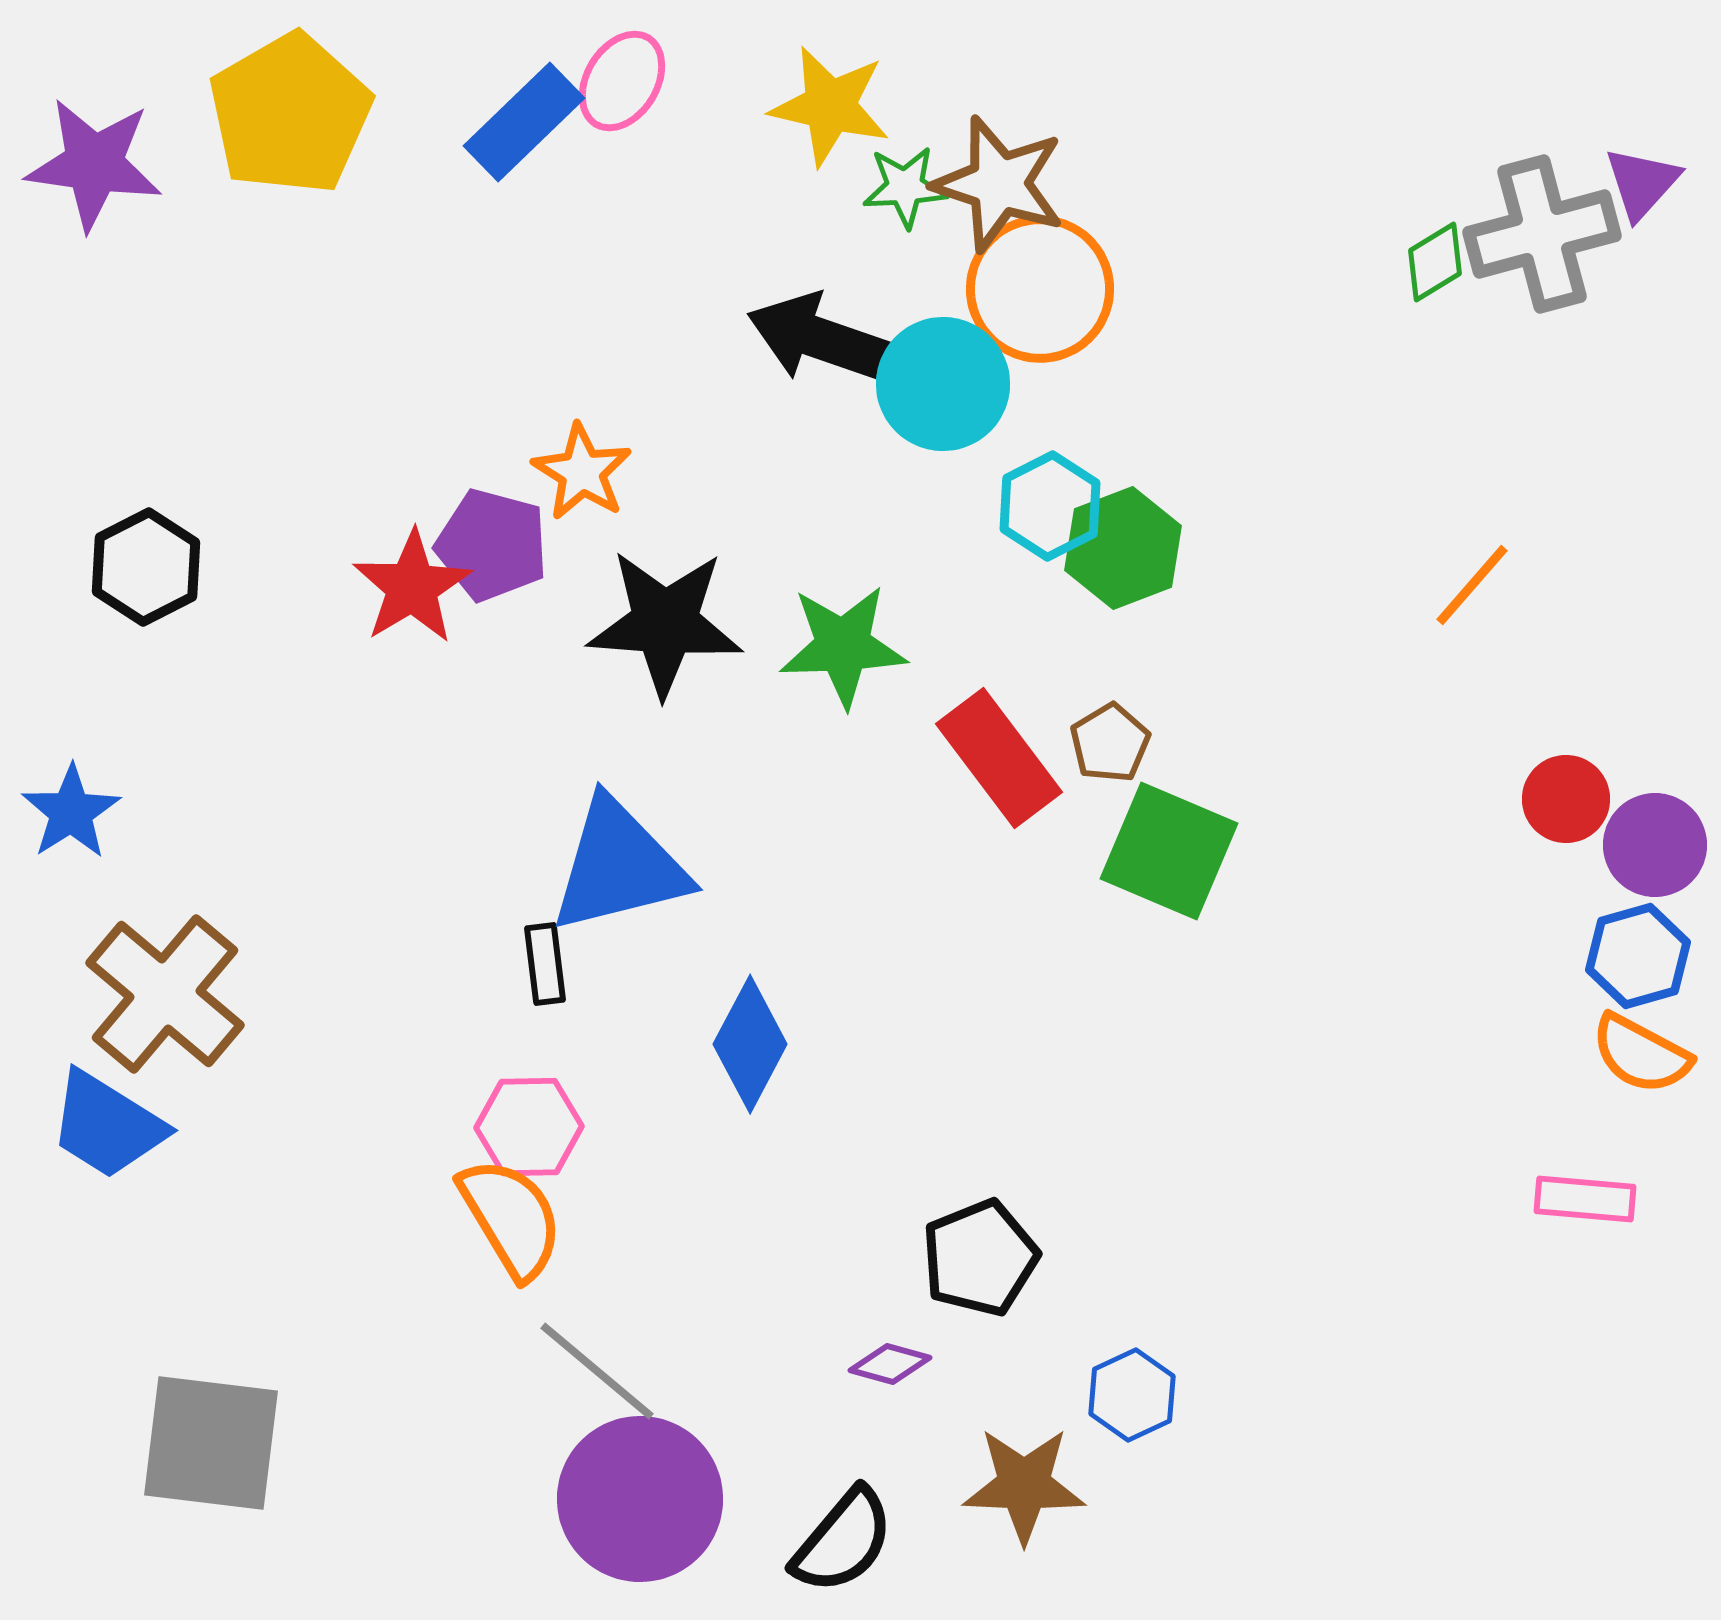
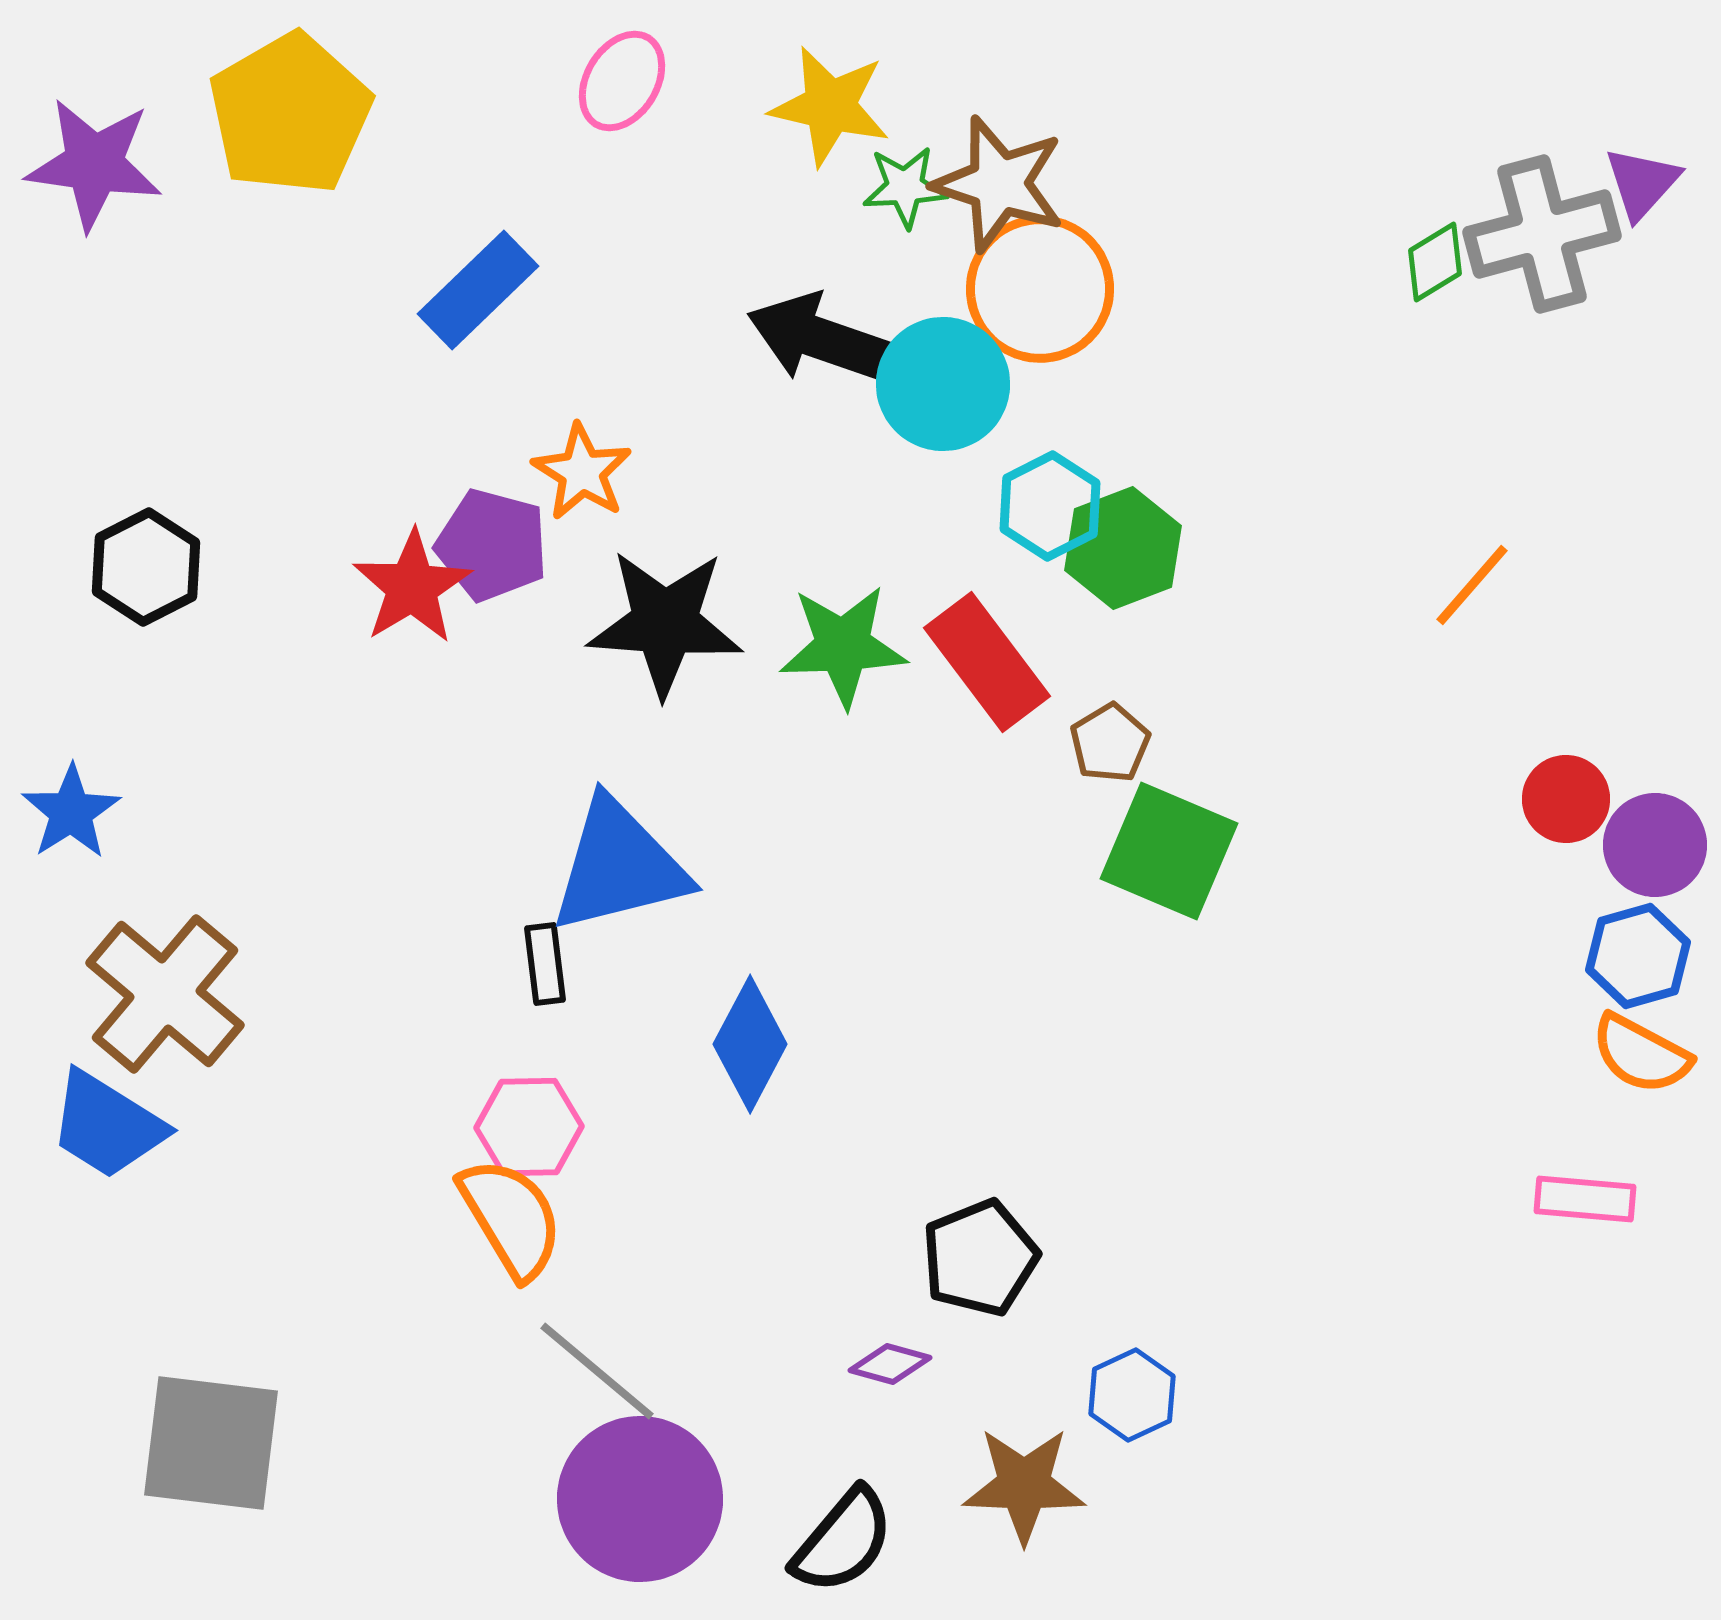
blue rectangle at (524, 122): moved 46 px left, 168 px down
red rectangle at (999, 758): moved 12 px left, 96 px up
